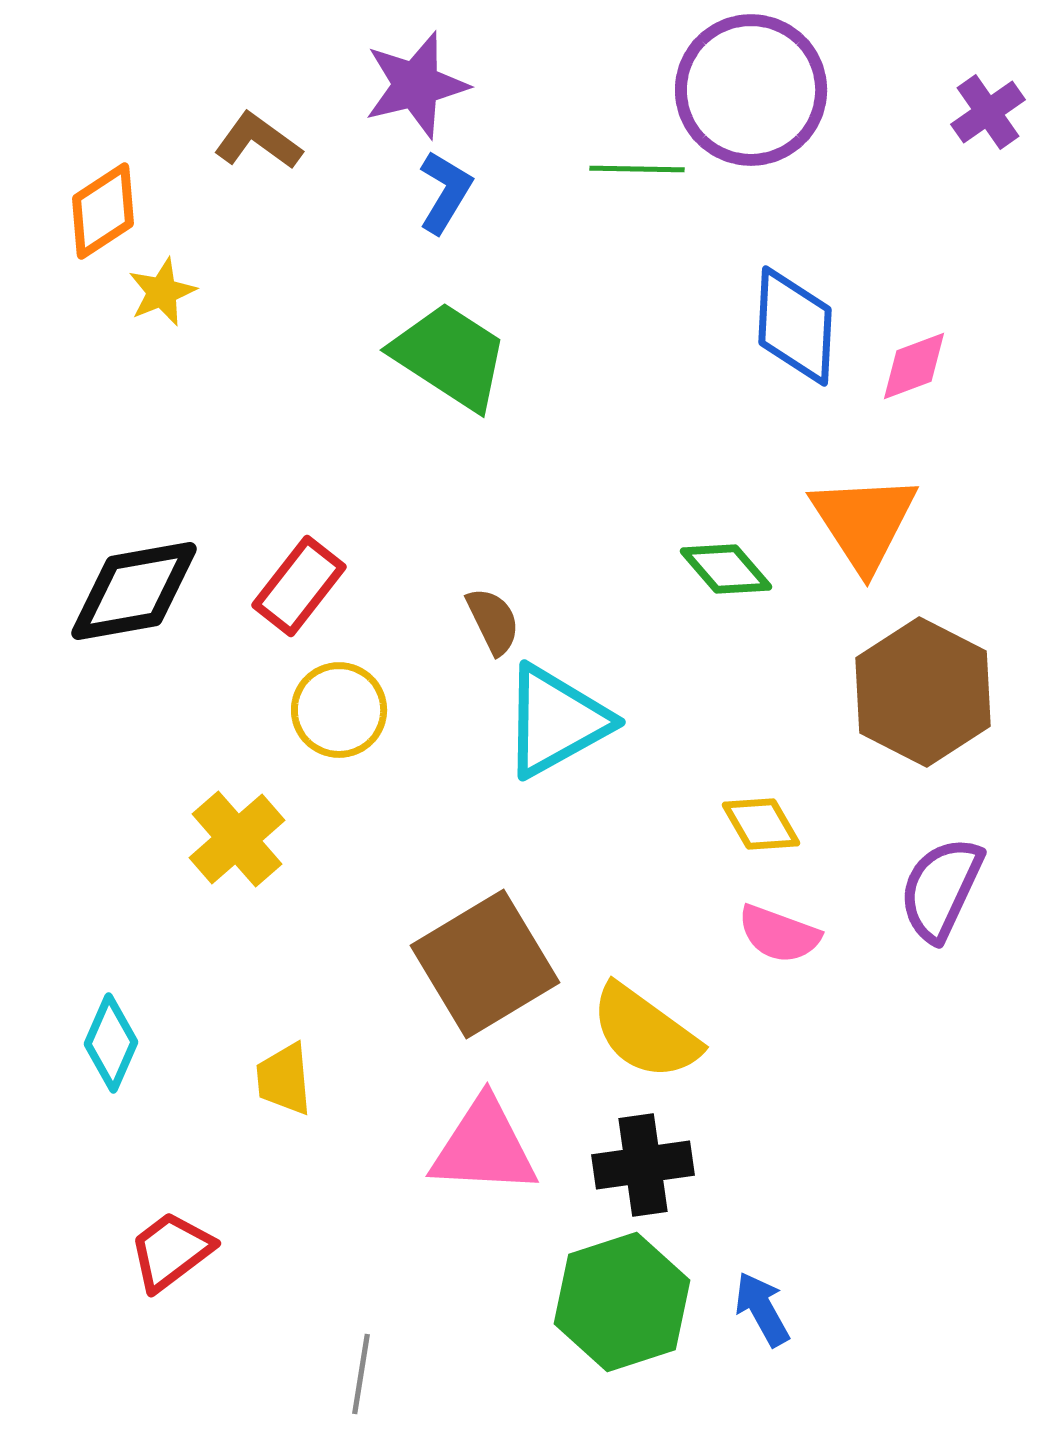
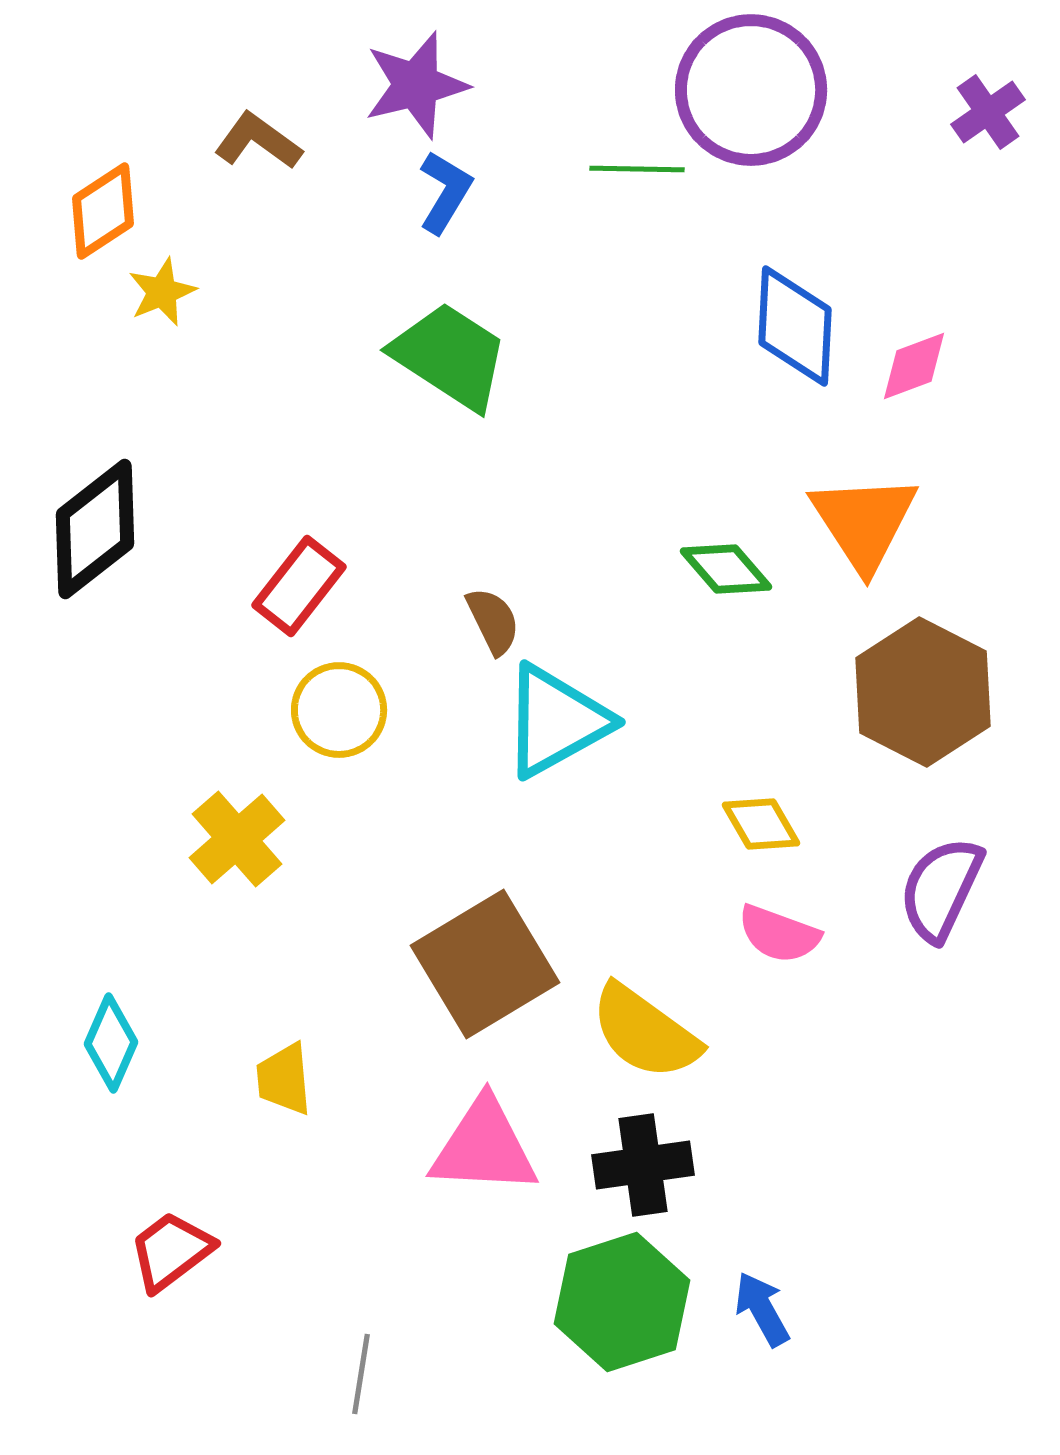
black diamond: moved 39 px left, 62 px up; rotated 28 degrees counterclockwise
